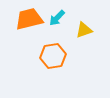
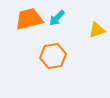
yellow triangle: moved 13 px right
